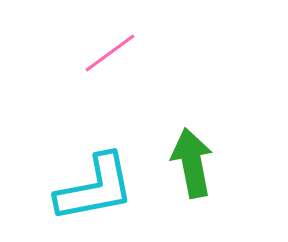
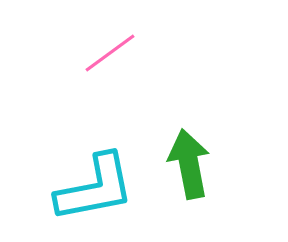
green arrow: moved 3 px left, 1 px down
